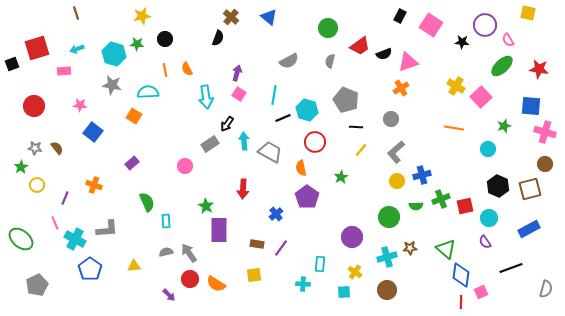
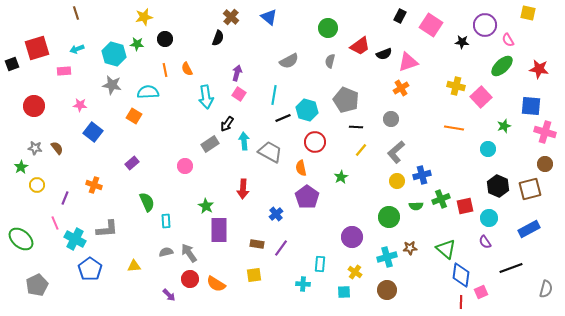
yellow star at (142, 16): moved 2 px right, 1 px down
yellow cross at (456, 86): rotated 18 degrees counterclockwise
